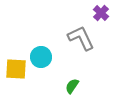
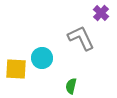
cyan circle: moved 1 px right, 1 px down
green semicircle: moved 1 px left; rotated 21 degrees counterclockwise
